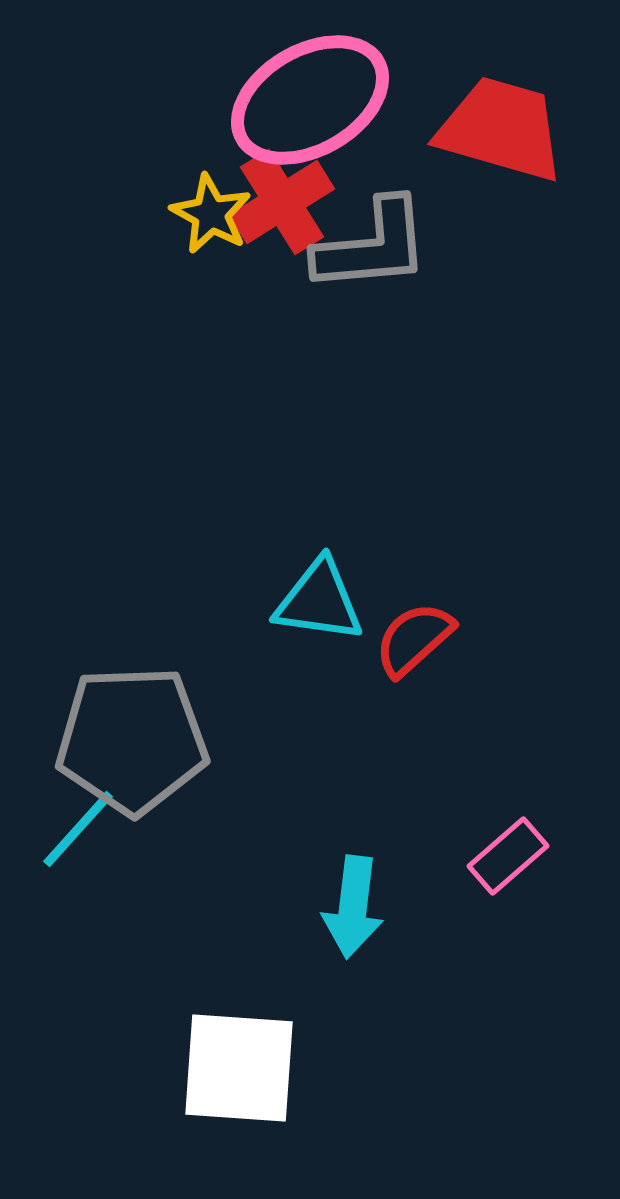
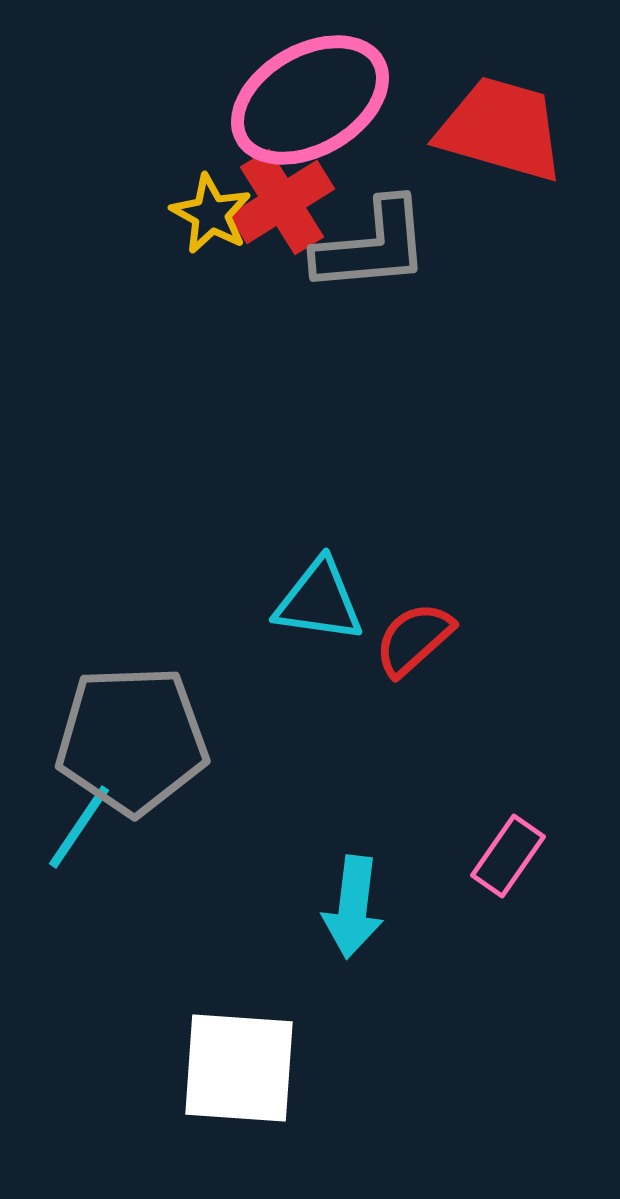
cyan line: moved 1 px right, 2 px up; rotated 8 degrees counterclockwise
pink rectangle: rotated 14 degrees counterclockwise
